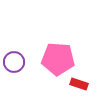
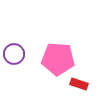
purple circle: moved 8 px up
